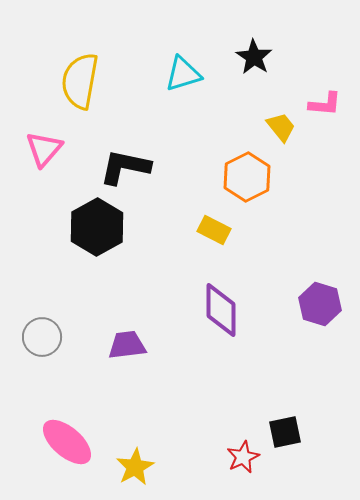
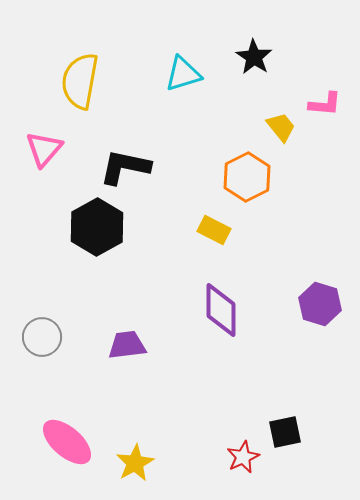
yellow star: moved 4 px up
